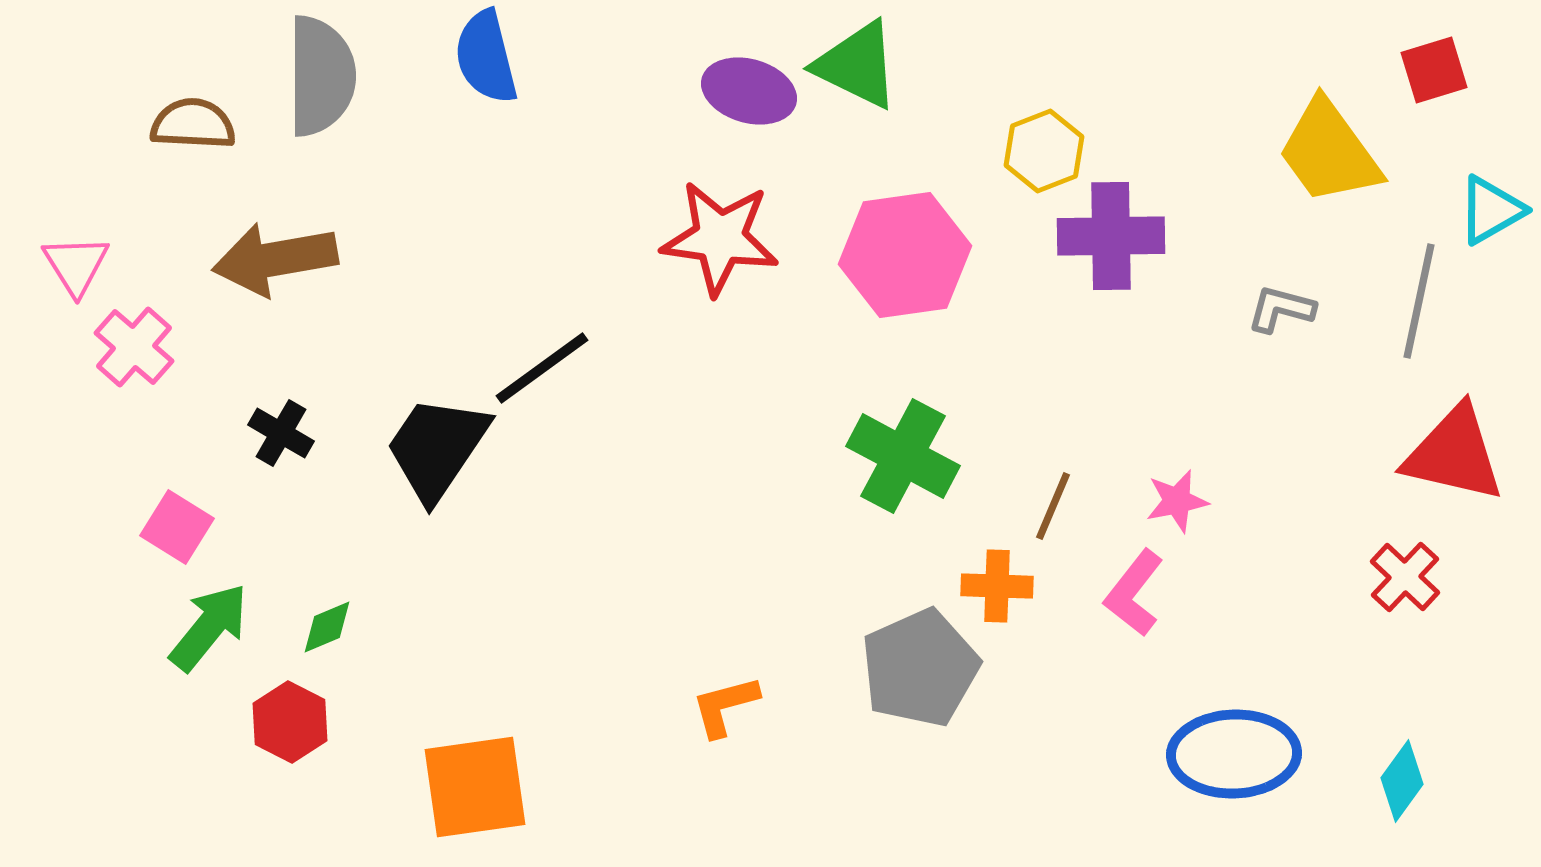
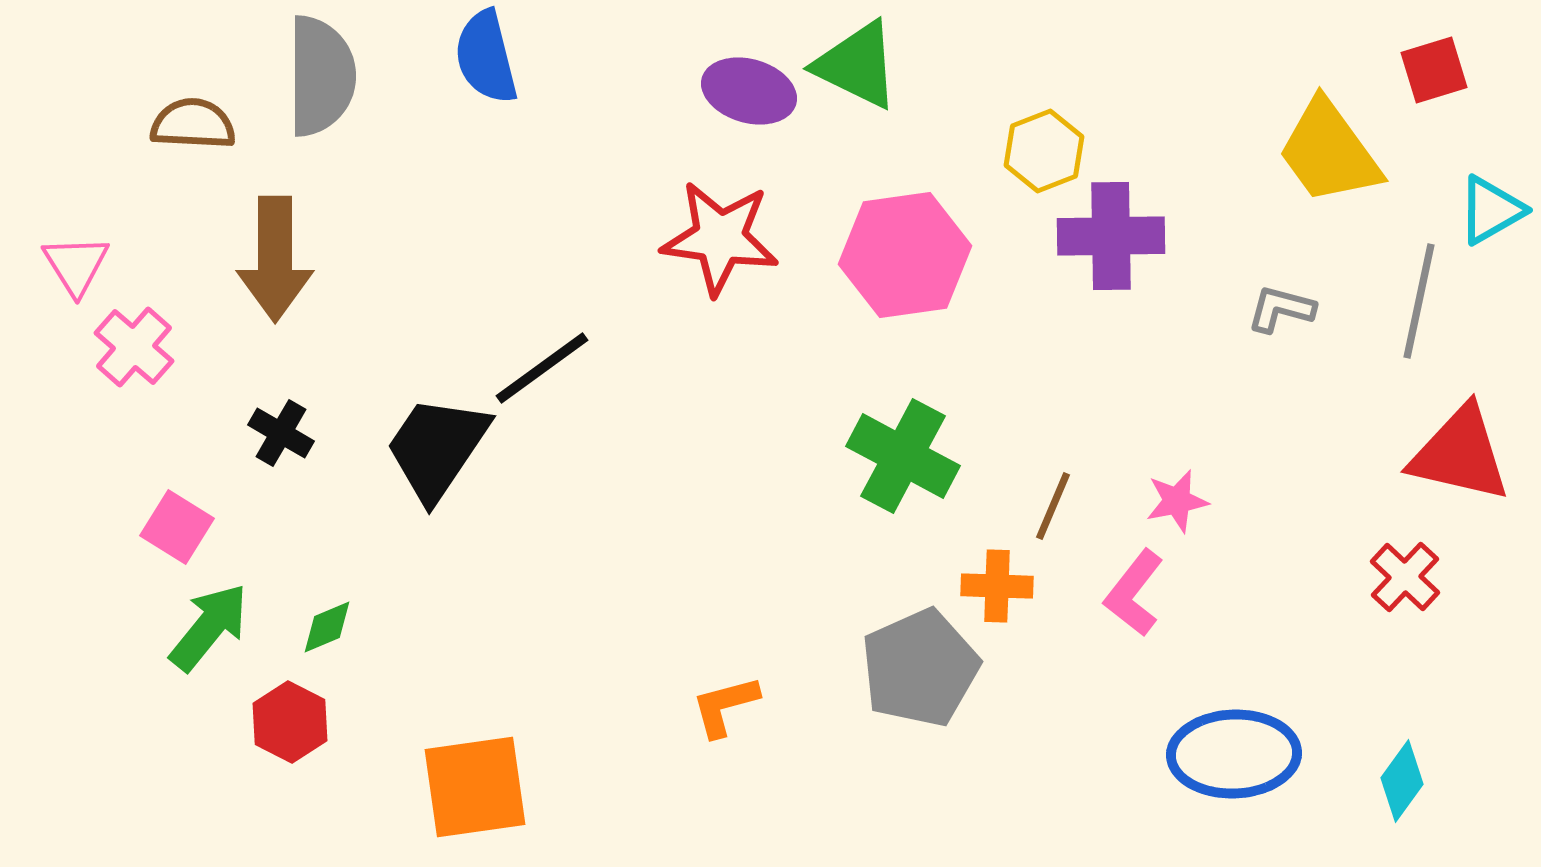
brown arrow: rotated 80 degrees counterclockwise
red triangle: moved 6 px right
